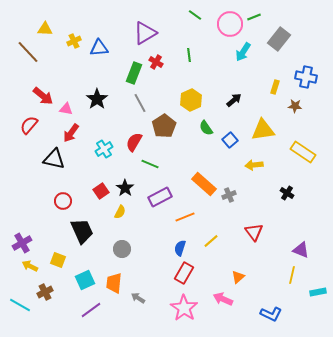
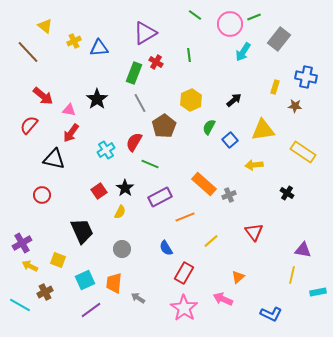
yellow triangle at (45, 29): moved 3 px up; rotated 35 degrees clockwise
pink triangle at (66, 109): moved 3 px right, 1 px down
green semicircle at (206, 128): moved 3 px right, 1 px up; rotated 63 degrees clockwise
cyan cross at (104, 149): moved 2 px right, 1 px down
red square at (101, 191): moved 2 px left
red circle at (63, 201): moved 21 px left, 6 px up
blue semicircle at (180, 248): moved 14 px left; rotated 49 degrees counterclockwise
purple triangle at (301, 250): moved 2 px right; rotated 12 degrees counterclockwise
